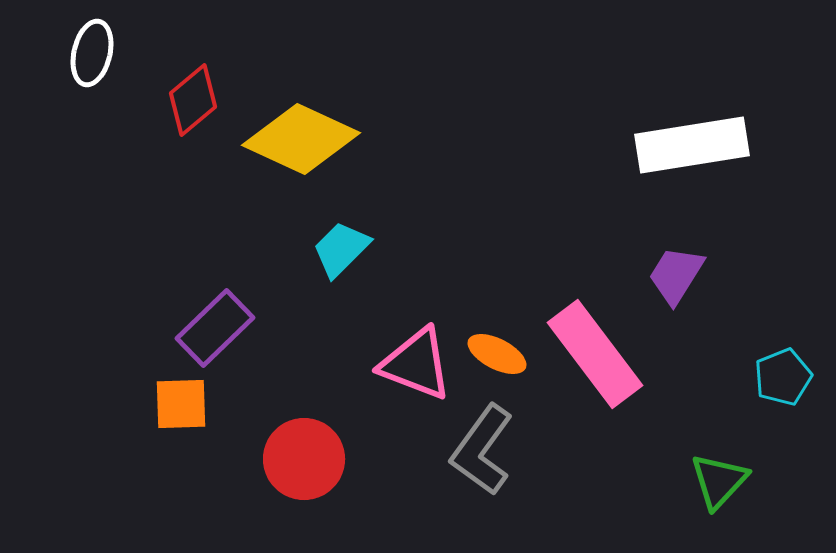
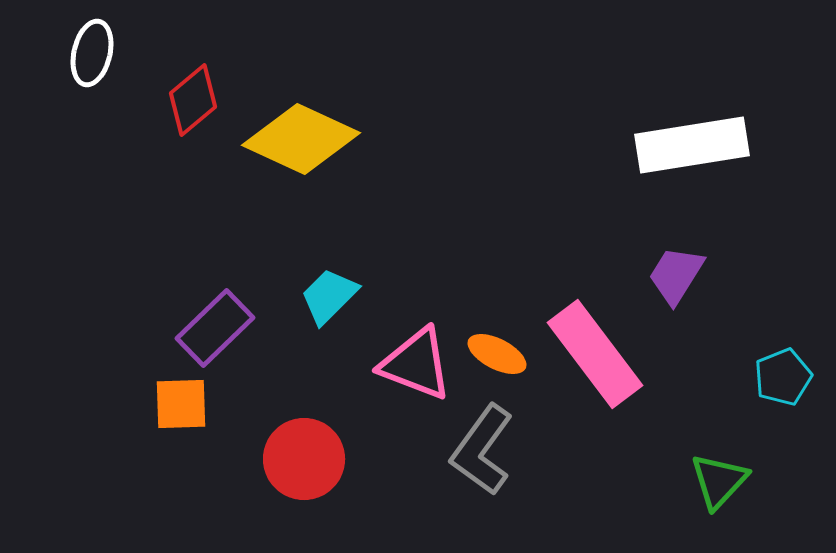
cyan trapezoid: moved 12 px left, 47 px down
